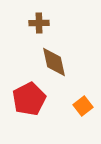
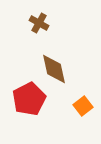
brown cross: rotated 30 degrees clockwise
brown diamond: moved 7 px down
